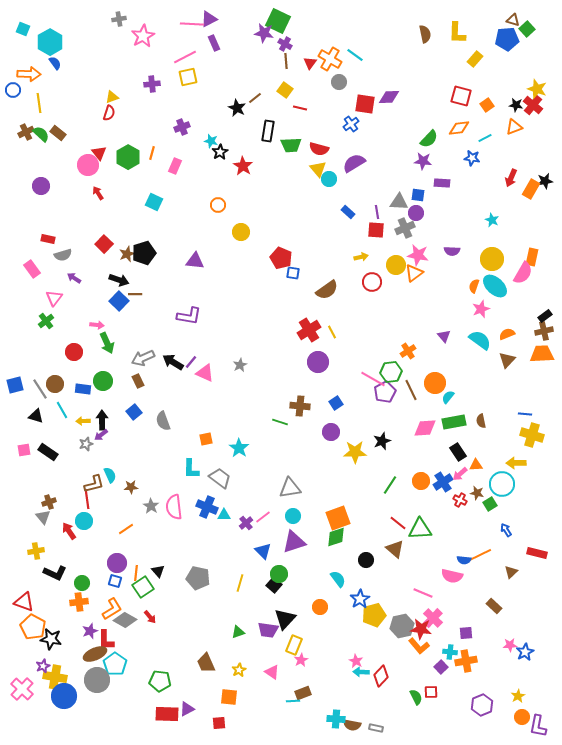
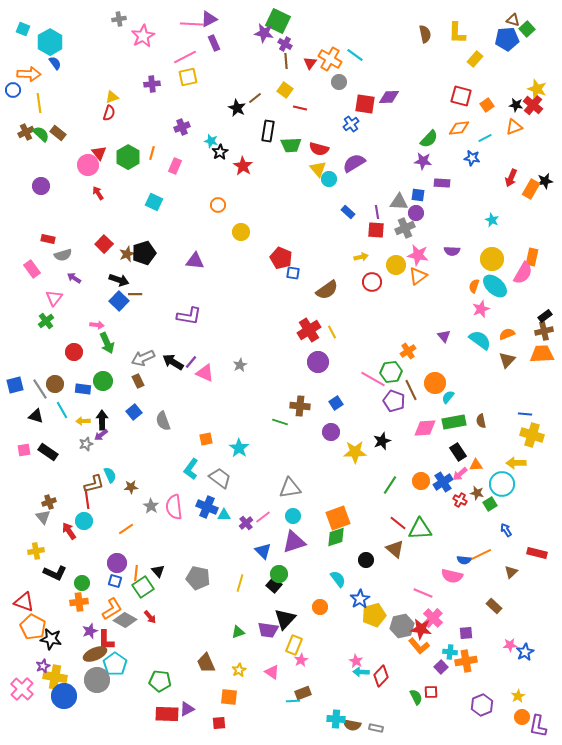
orange triangle at (414, 273): moved 4 px right, 3 px down
purple pentagon at (385, 392): moved 9 px right, 9 px down; rotated 25 degrees counterclockwise
cyan L-shape at (191, 469): rotated 35 degrees clockwise
